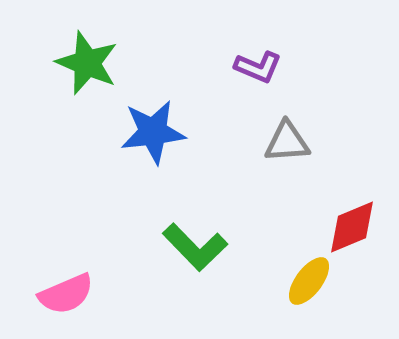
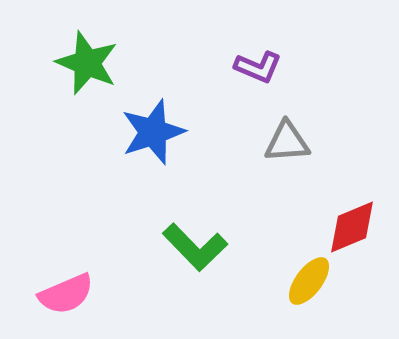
blue star: rotated 12 degrees counterclockwise
